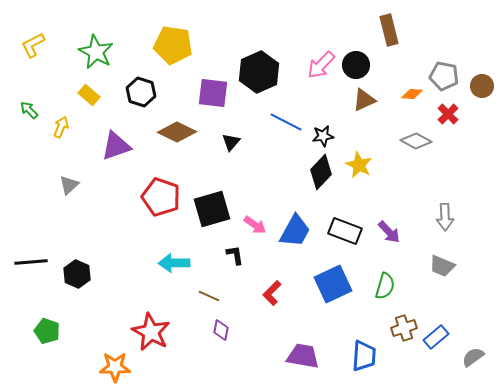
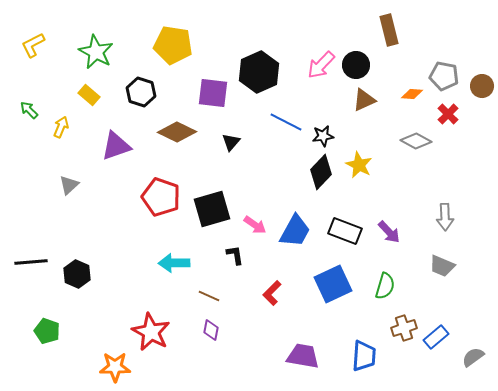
purple diamond at (221, 330): moved 10 px left
